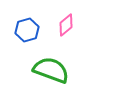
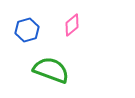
pink diamond: moved 6 px right
